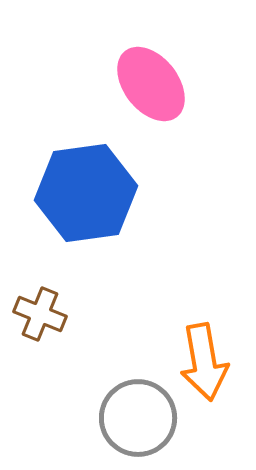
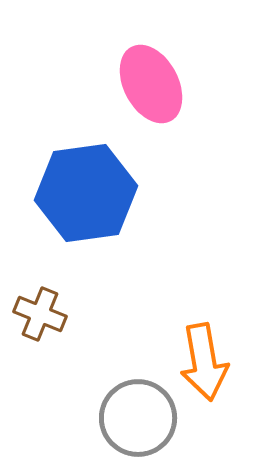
pink ellipse: rotated 10 degrees clockwise
